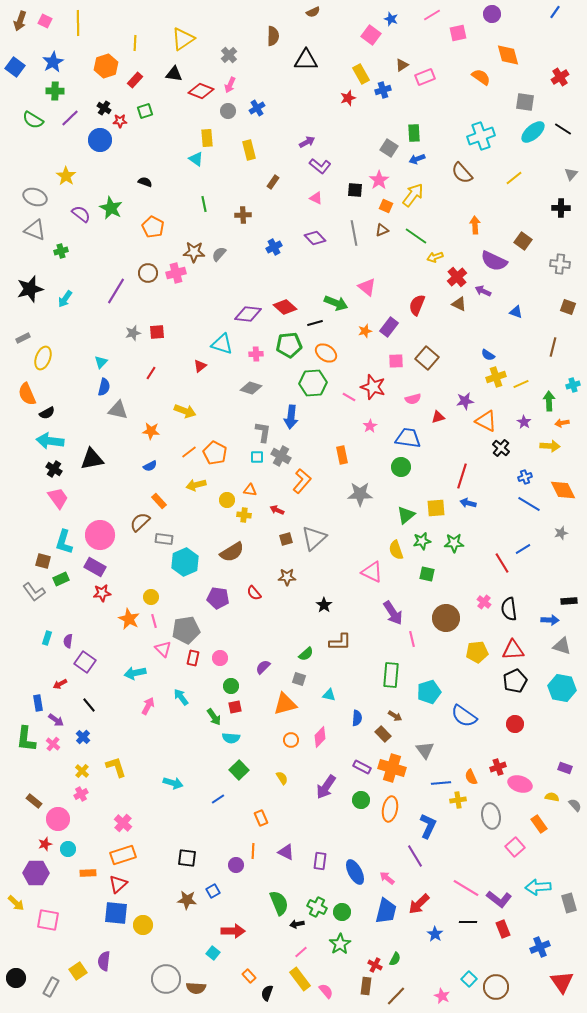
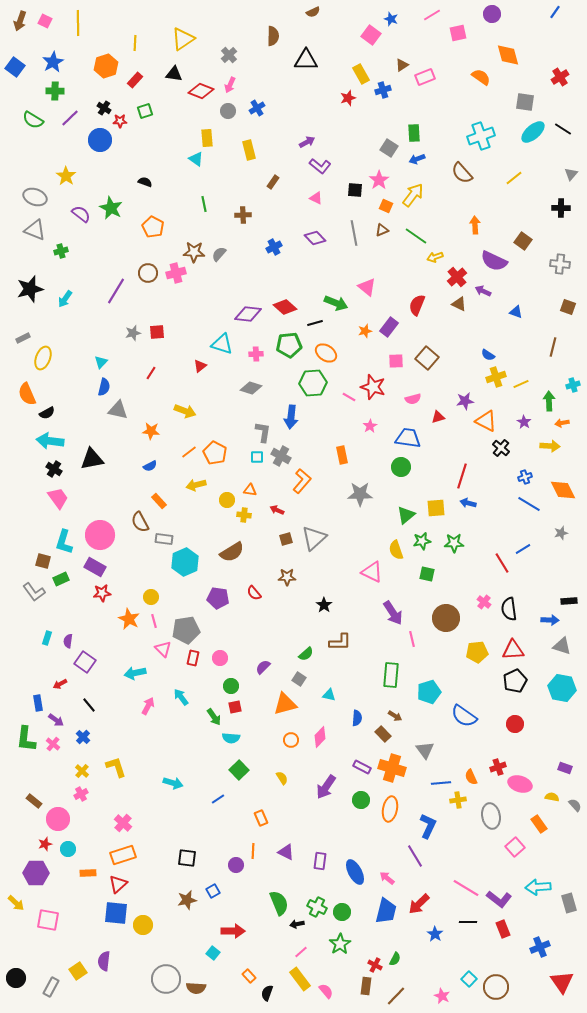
brown semicircle at (140, 522): rotated 75 degrees counterclockwise
gray square at (299, 679): rotated 16 degrees clockwise
brown star at (187, 900): rotated 18 degrees counterclockwise
